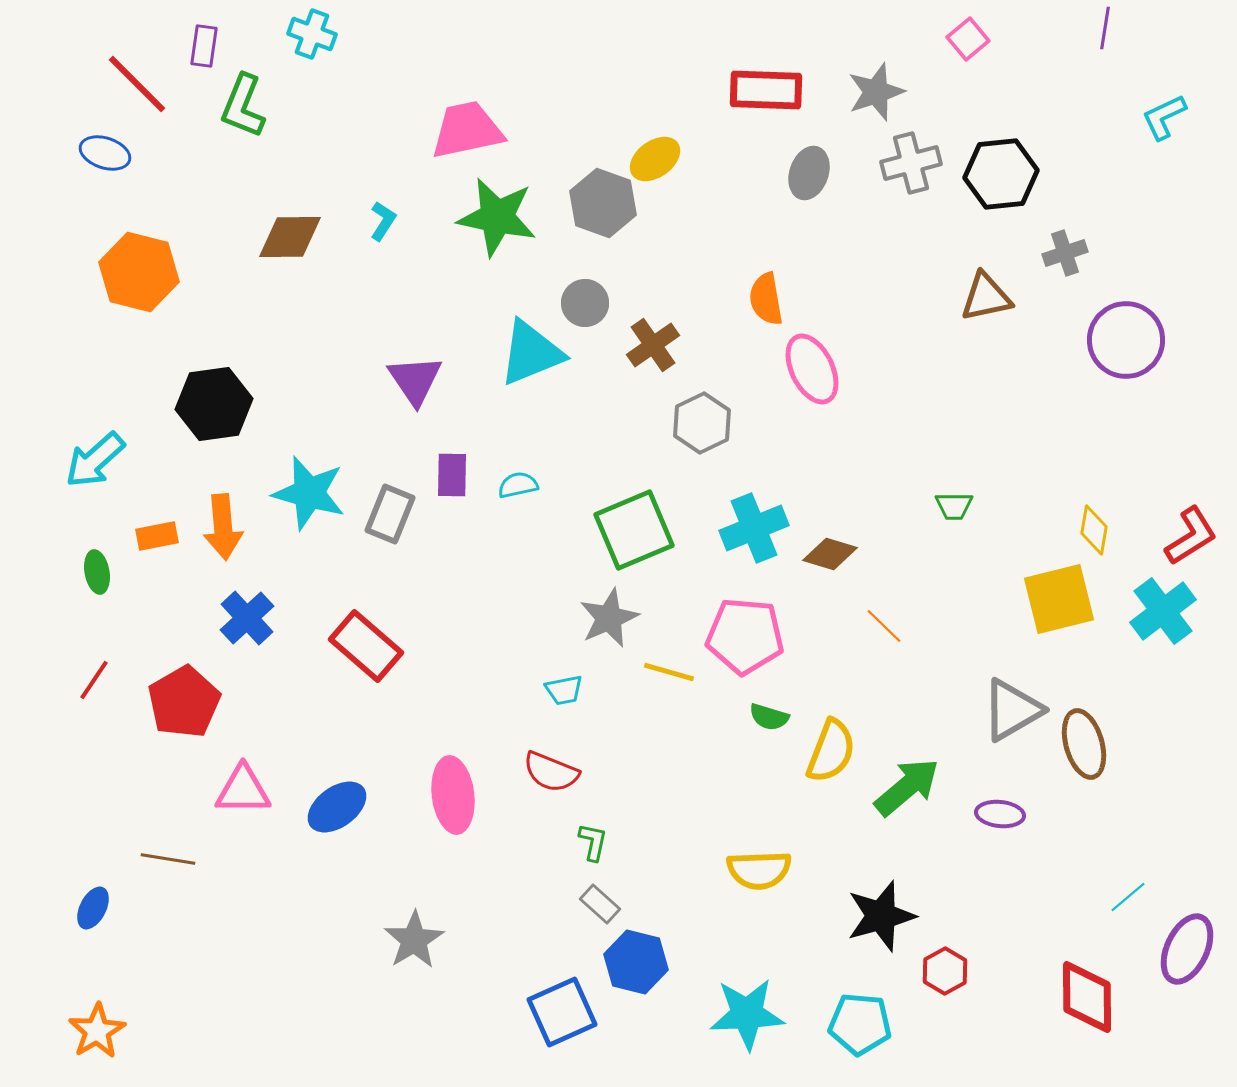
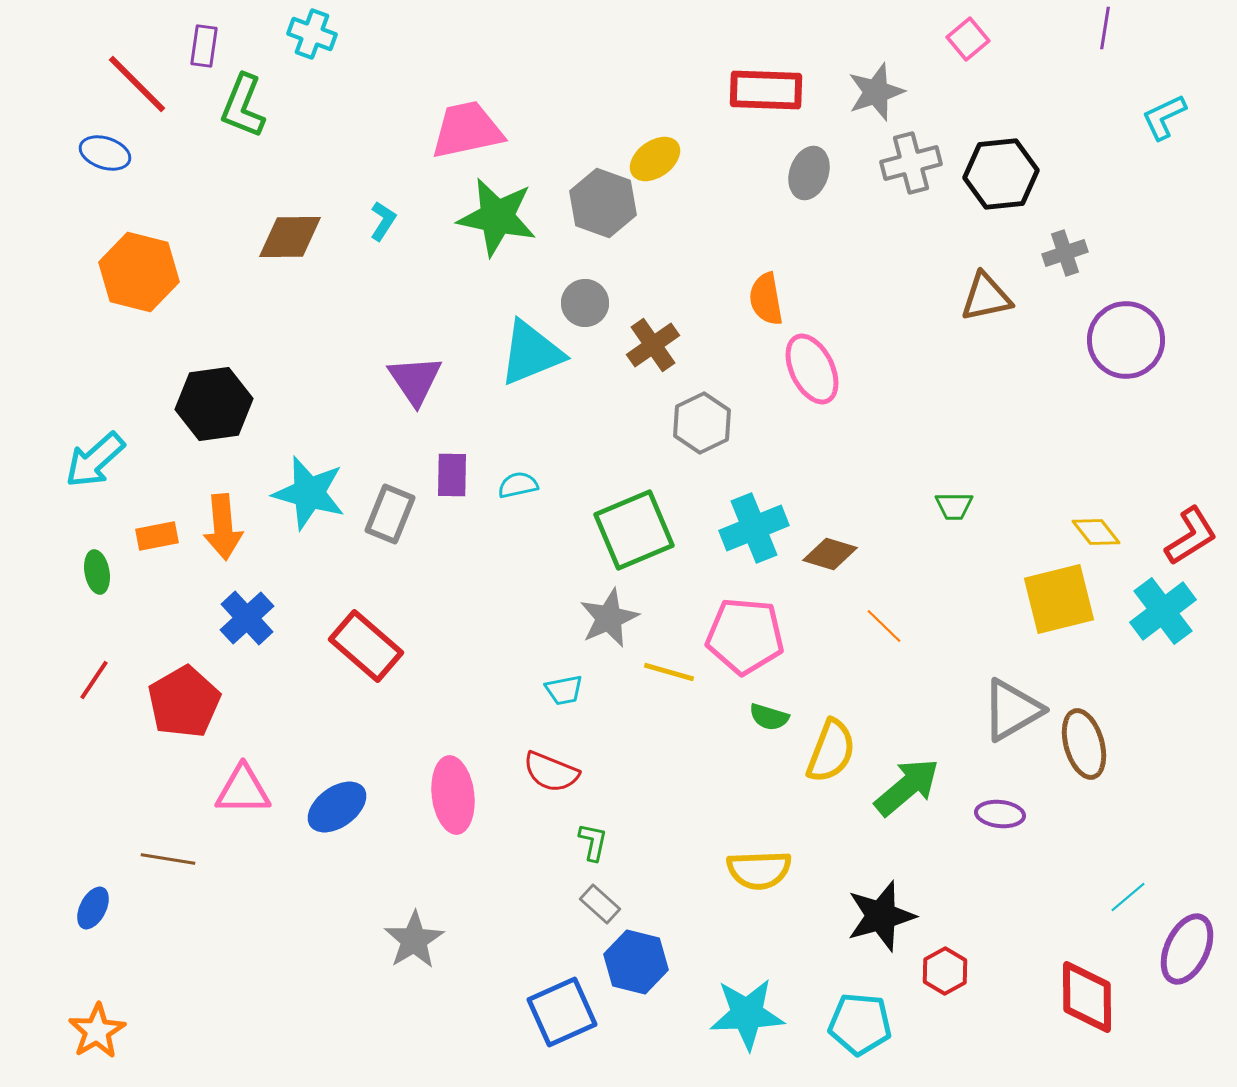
yellow diamond at (1094, 530): moved 2 px right, 2 px down; rotated 48 degrees counterclockwise
